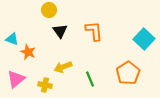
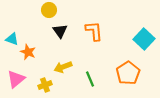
yellow cross: rotated 32 degrees counterclockwise
